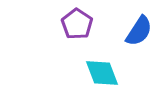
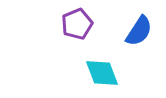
purple pentagon: rotated 16 degrees clockwise
